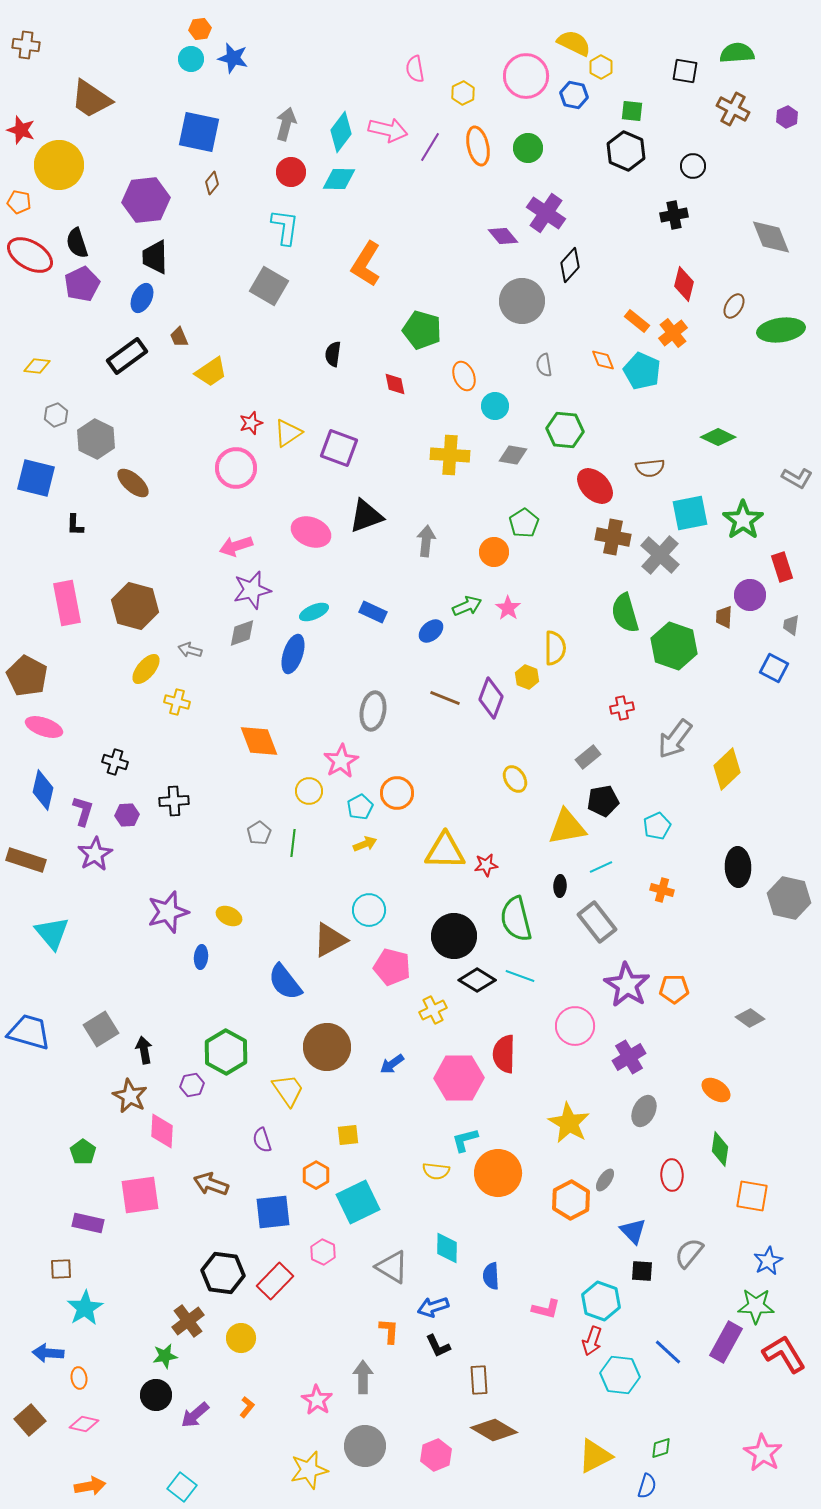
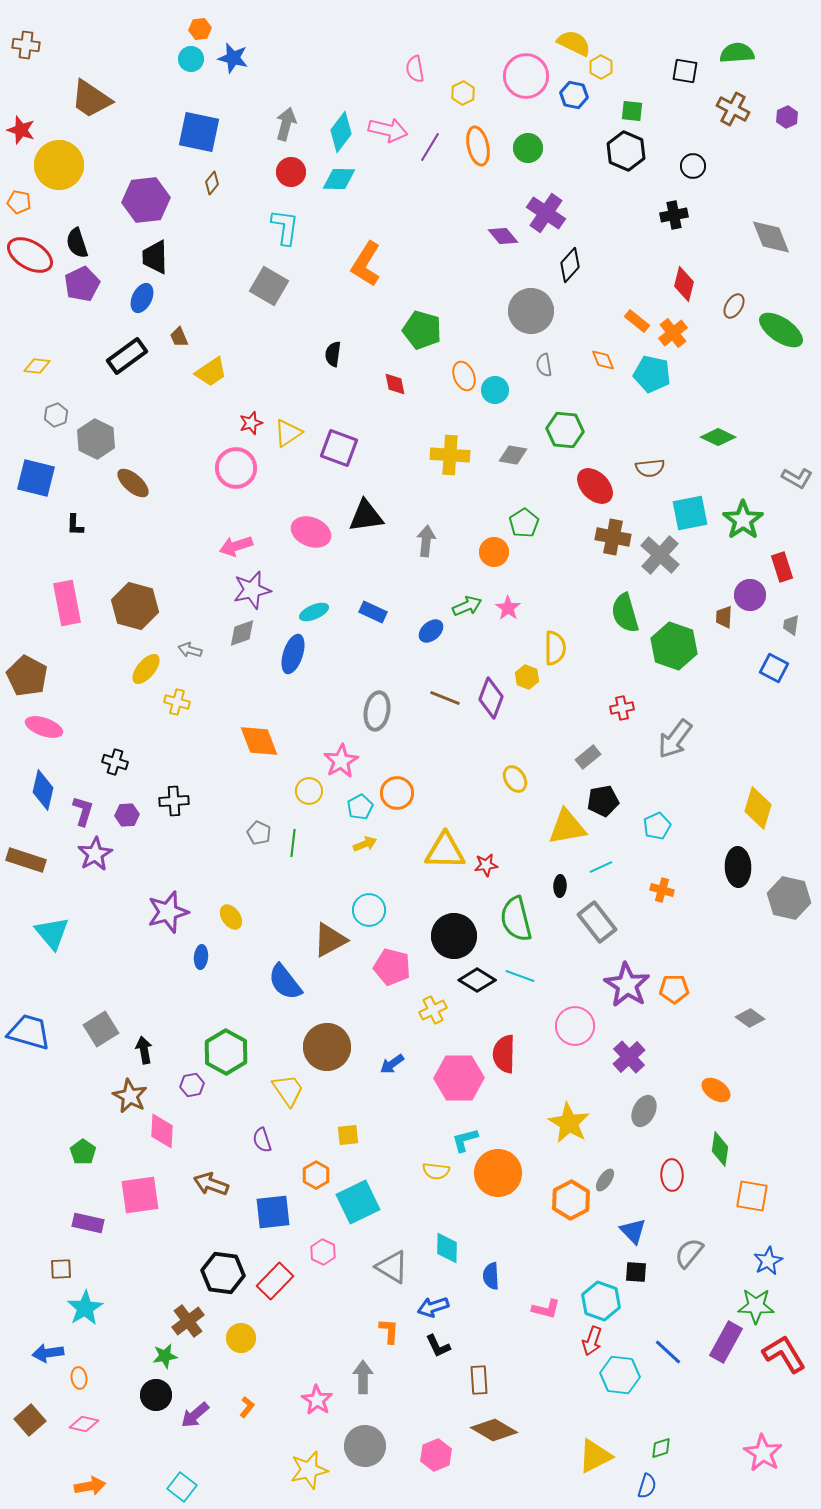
gray circle at (522, 301): moved 9 px right, 10 px down
green ellipse at (781, 330): rotated 42 degrees clockwise
cyan pentagon at (642, 371): moved 10 px right, 3 px down; rotated 12 degrees counterclockwise
cyan circle at (495, 406): moved 16 px up
black triangle at (366, 516): rotated 12 degrees clockwise
gray ellipse at (373, 711): moved 4 px right
yellow diamond at (727, 769): moved 31 px right, 39 px down; rotated 30 degrees counterclockwise
gray pentagon at (259, 833): rotated 15 degrees counterclockwise
yellow ellipse at (229, 916): moved 2 px right, 1 px down; rotated 30 degrees clockwise
purple cross at (629, 1057): rotated 12 degrees counterclockwise
black square at (642, 1271): moved 6 px left, 1 px down
blue arrow at (48, 1353): rotated 12 degrees counterclockwise
